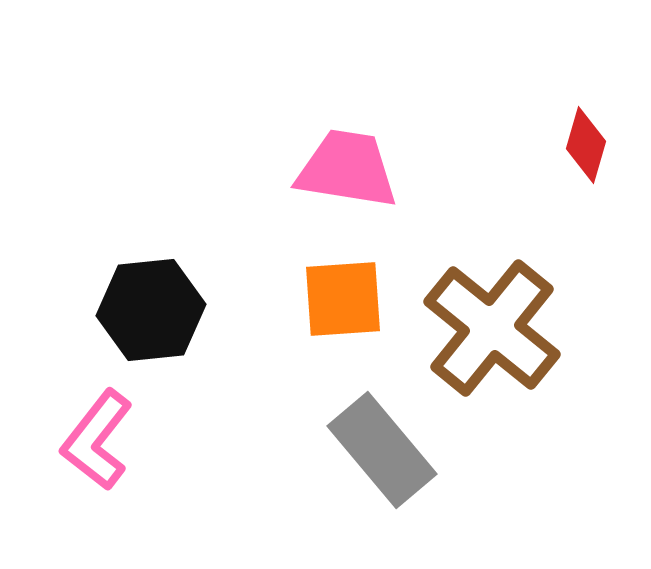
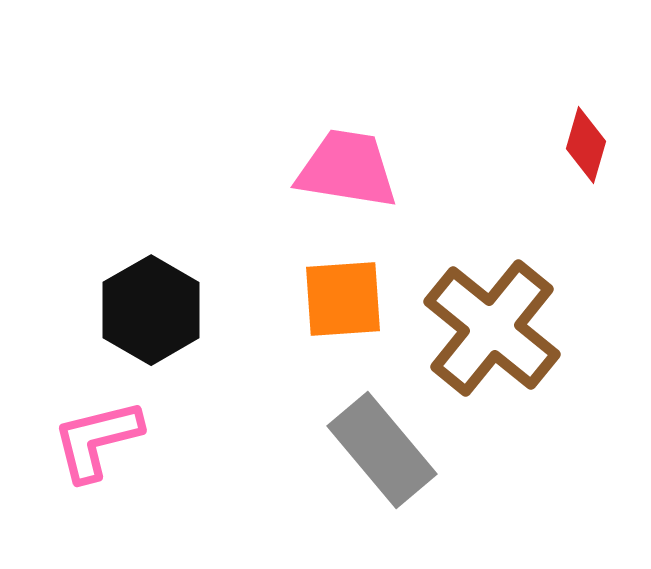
black hexagon: rotated 24 degrees counterclockwise
pink L-shape: rotated 38 degrees clockwise
